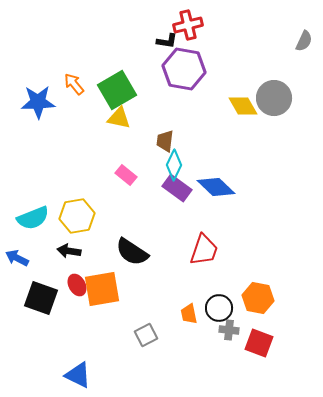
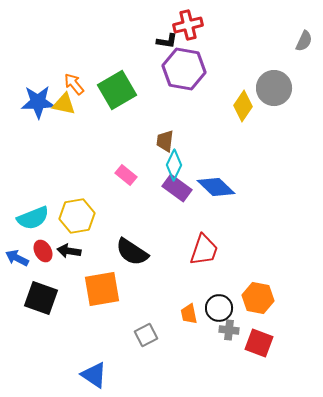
gray circle: moved 10 px up
yellow diamond: rotated 64 degrees clockwise
yellow triangle: moved 55 px left, 14 px up
red ellipse: moved 34 px left, 34 px up
blue triangle: moved 16 px right; rotated 8 degrees clockwise
